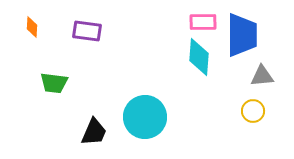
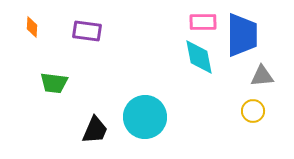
cyan diamond: rotated 15 degrees counterclockwise
black trapezoid: moved 1 px right, 2 px up
